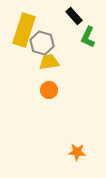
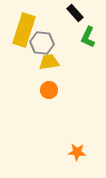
black rectangle: moved 1 px right, 3 px up
gray hexagon: rotated 10 degrees counterclockwise
